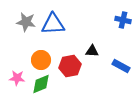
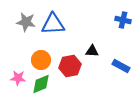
pink star: moved 1 px right
